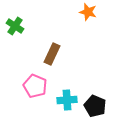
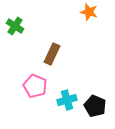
orange star: moved 1 px right
cyan cross: rotated 12 degrees counterclockwise
